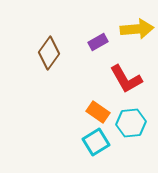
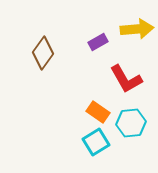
brown diamond: moved 6 px left
